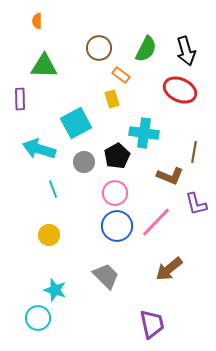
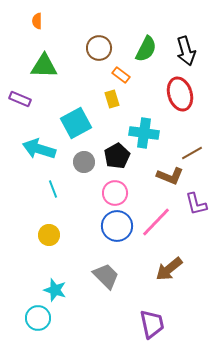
red ellipse: moved 4 px down; rotated 48 degrees clockwise
purple rectangle: rotated 65 degrees counterclockwise
brown line: moved 2 px left, 1 px down; rotated 50 degrees clockwise
